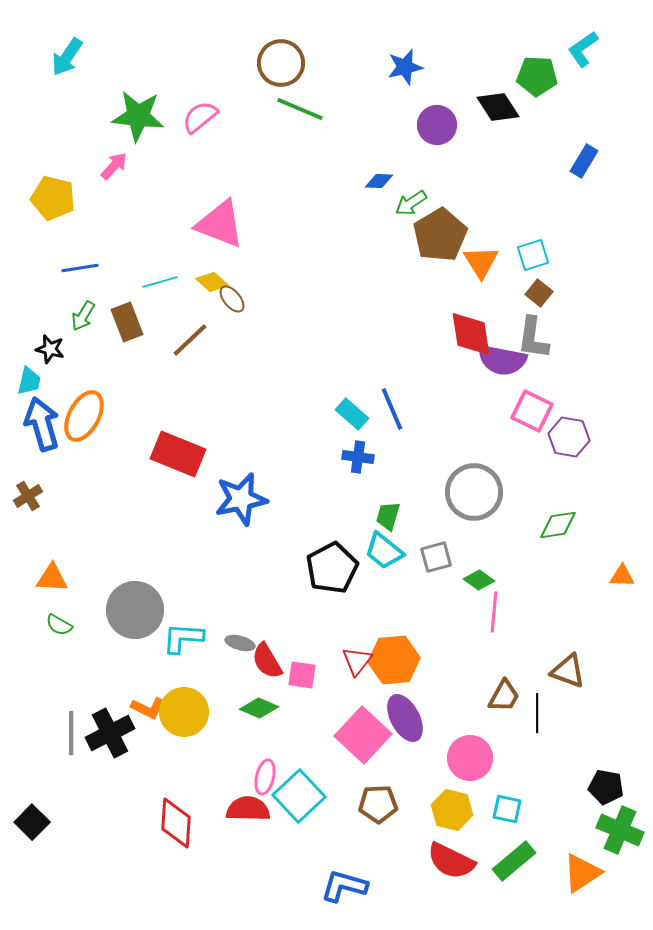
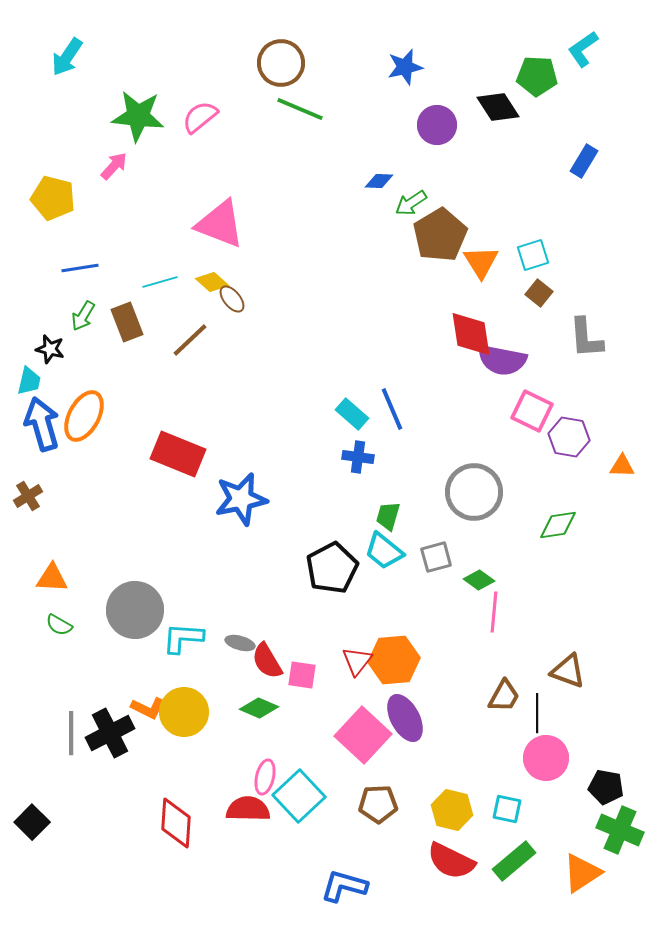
gray L-shape at (533, 338): moved 53 px right; rotated 12 degrees counterclockwise
orange triangle at (622, 576): moved 110 px up
pink circle at (470, 758): moved 76 px right
